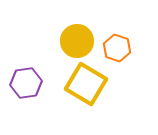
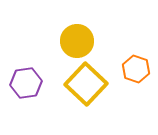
orange hexagon: moved 19 px right, 21 px down
yellow square: rotated 12 degrees clockwise
